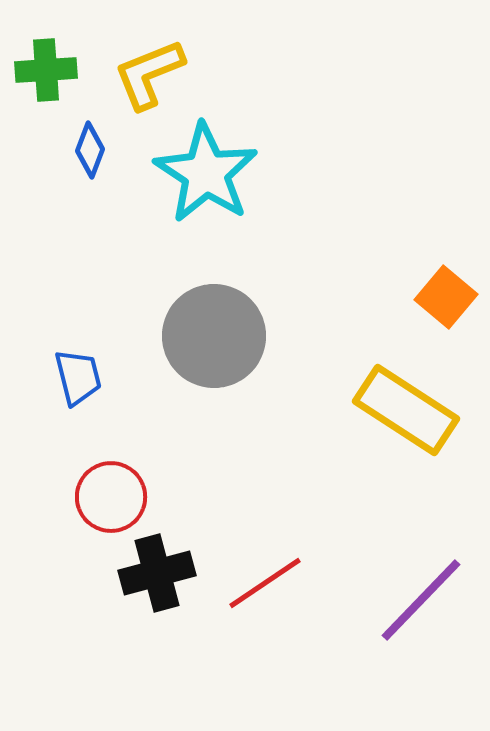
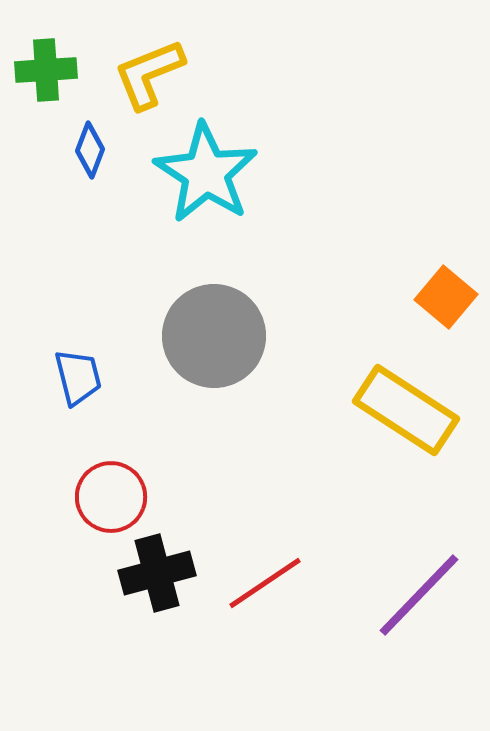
purple line: moved 2 px left, 5 px up
